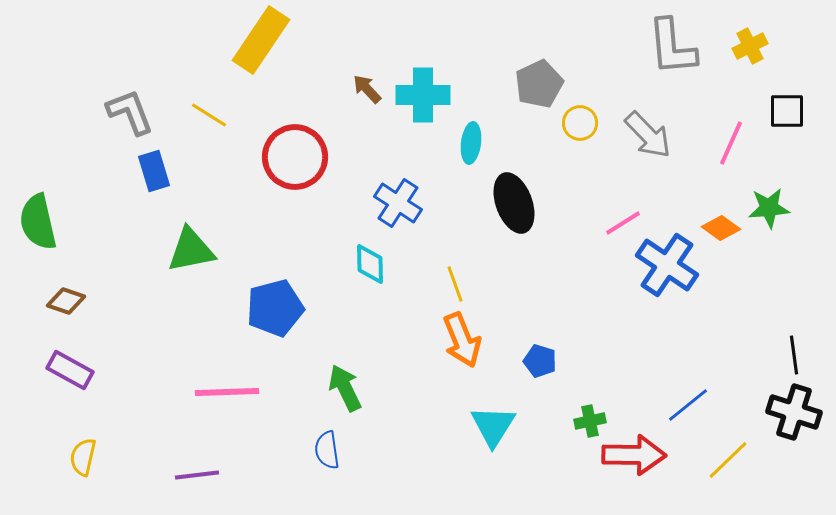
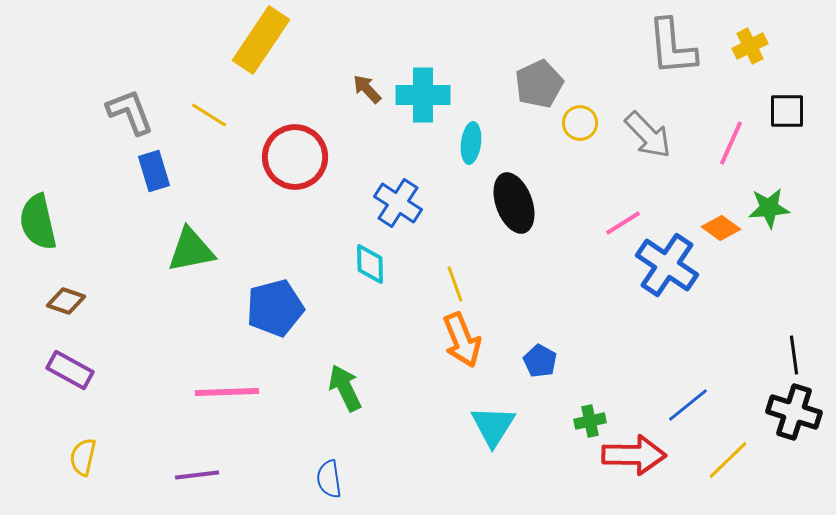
blue pentagon at (540, 361): rotated 12 degrees clockwise
blue semicircle at (327, 450): moved 2 px right, 29 px down
